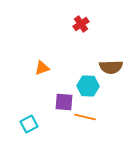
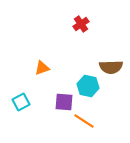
cyan hexagon: rotated 10 degrees clockwise
orange line: moved 1 px left, 4 px down; rotated 20 degrees clockwise
cyan square: moved 8 px left, 22 px up
